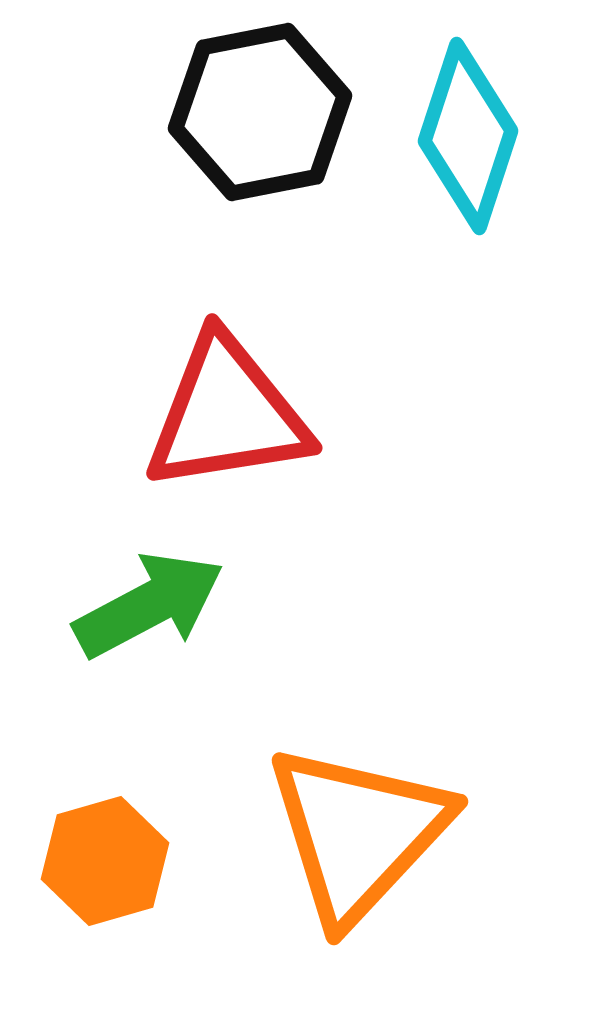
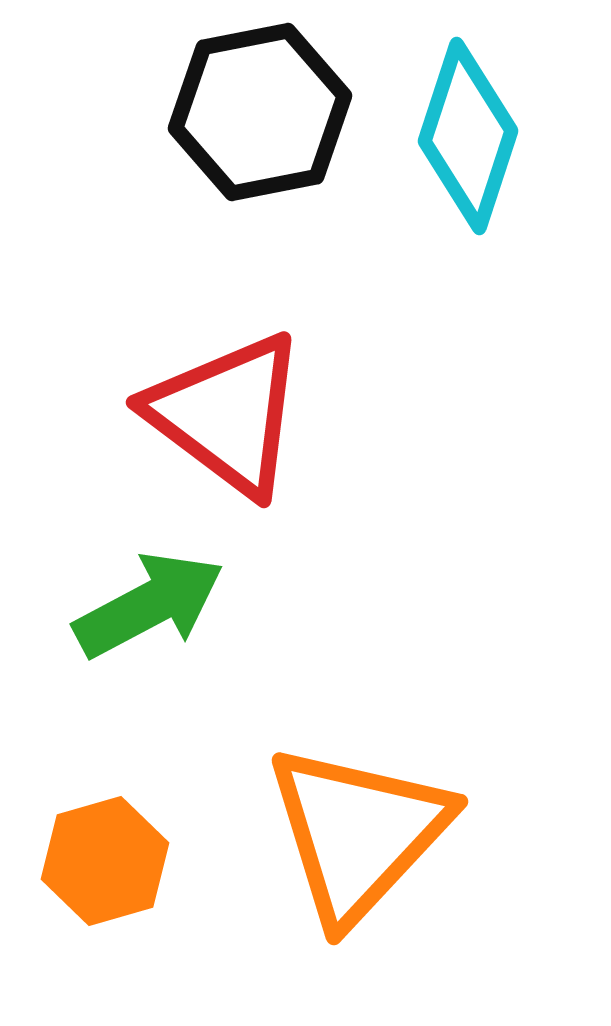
red triangle: rotated 46 degrees clockwise
